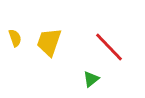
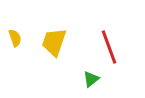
yellow trapezoid: moved 5 px right
red line: rotated 24 degrees clockwise
